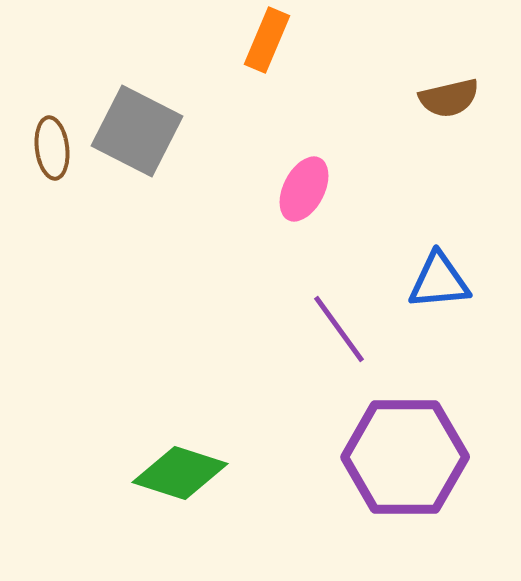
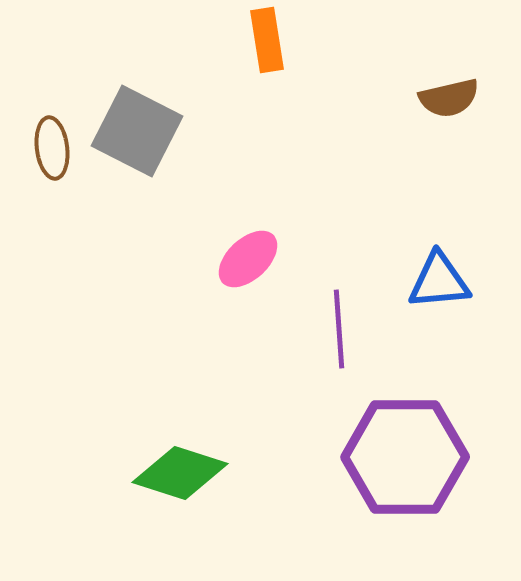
orange rectangle: rotated 32 degrees counterclockwise
pink ellipse: moved 56 px left, 70 px down; rotated 20 degrees clockwise
purple line: rotated 32 degrees clockwise
